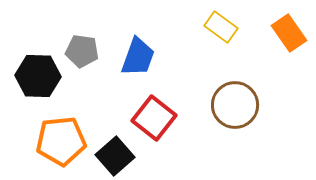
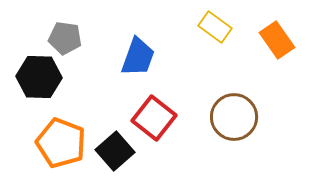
yellow rectangle: moved 6 px left
orange rectangle: moved 12 px left, 7 px down
gray pentagon: moved 17 px left, 13 px up
black hexagon: moved 1 px right, 1 px down
brown circle: moved 1 px left, 12 px down
orange pentagon: moved 2 px down; rotated 27 degrees clockwise
black square: moved 5 px up
